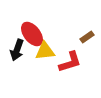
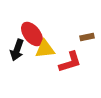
brown rectangle: rotated 24 degrees clockwise
yellow triangle: moved 2 px up
